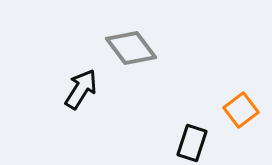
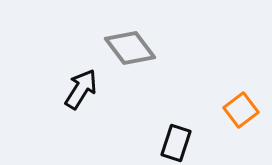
gray diamond: moved 1 px left
black rectangle: moved 16 px left
